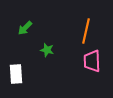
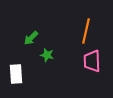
green arrow: moved 6 px right, 10 px down
green star: moved 5 px down
